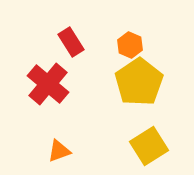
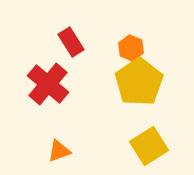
orange hexagon: moved 1 px right, 3 px down
